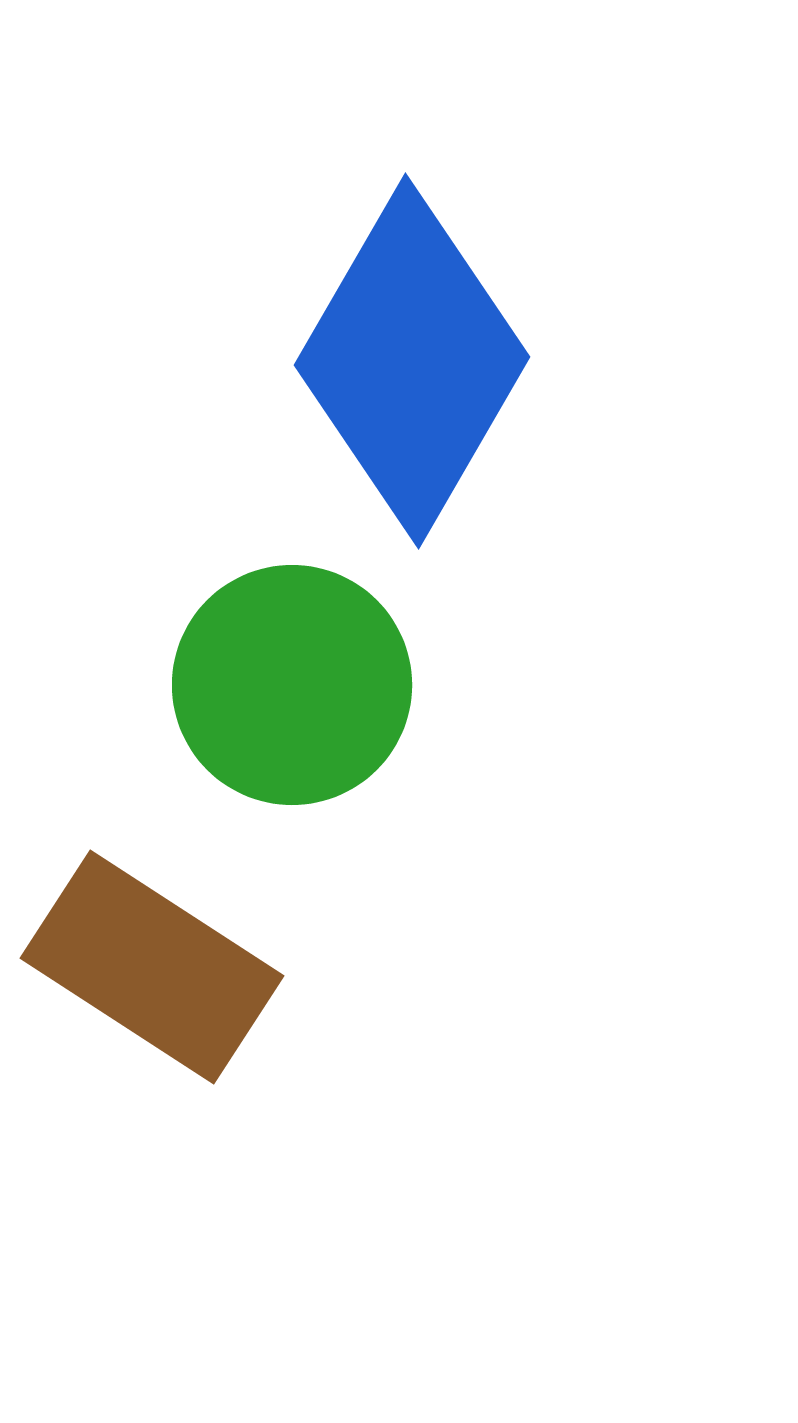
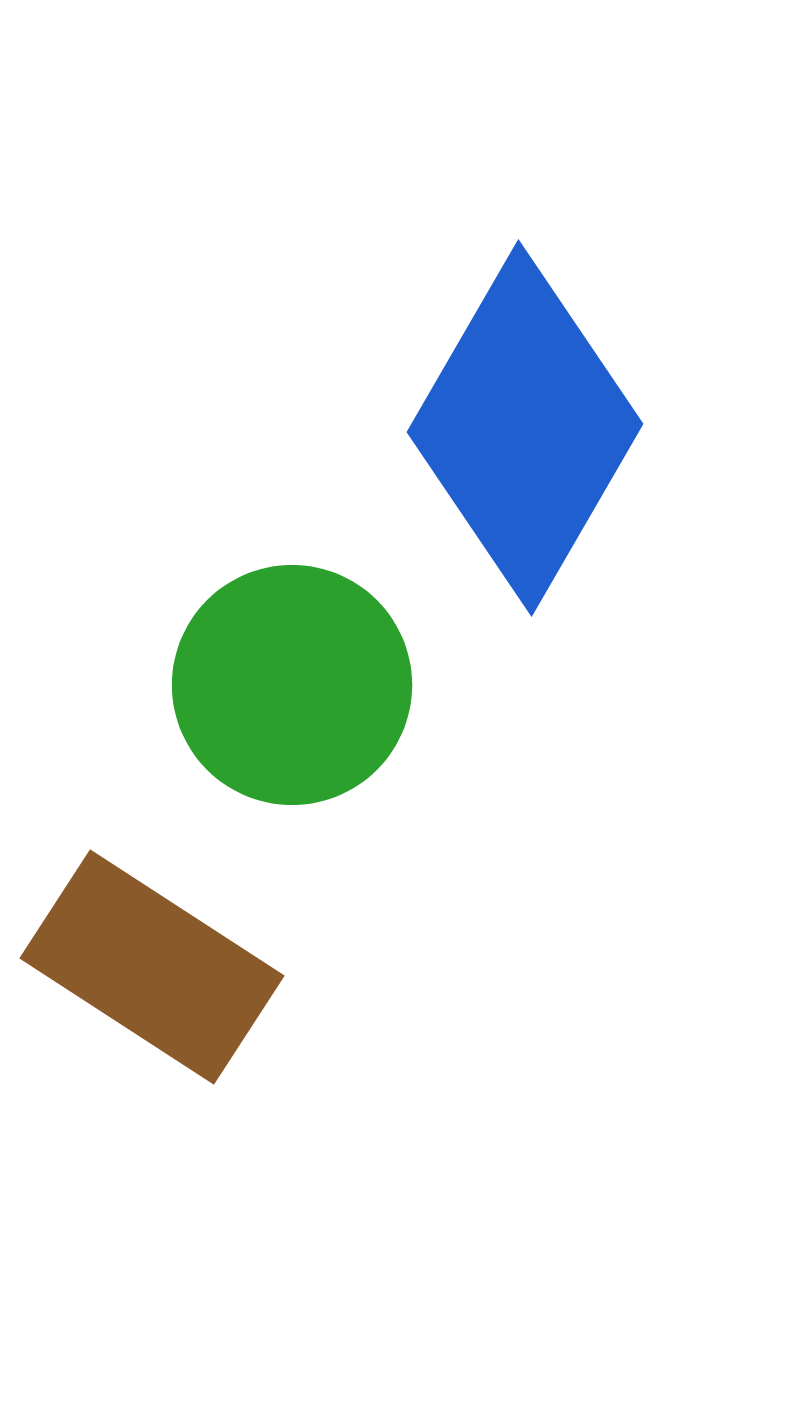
blue diamond: moved 113 px right, 67 px down
